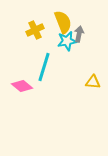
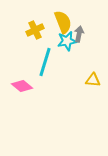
cyan line: moved 1 px right, 5 px up
yellow triangle: moved 2 px up
